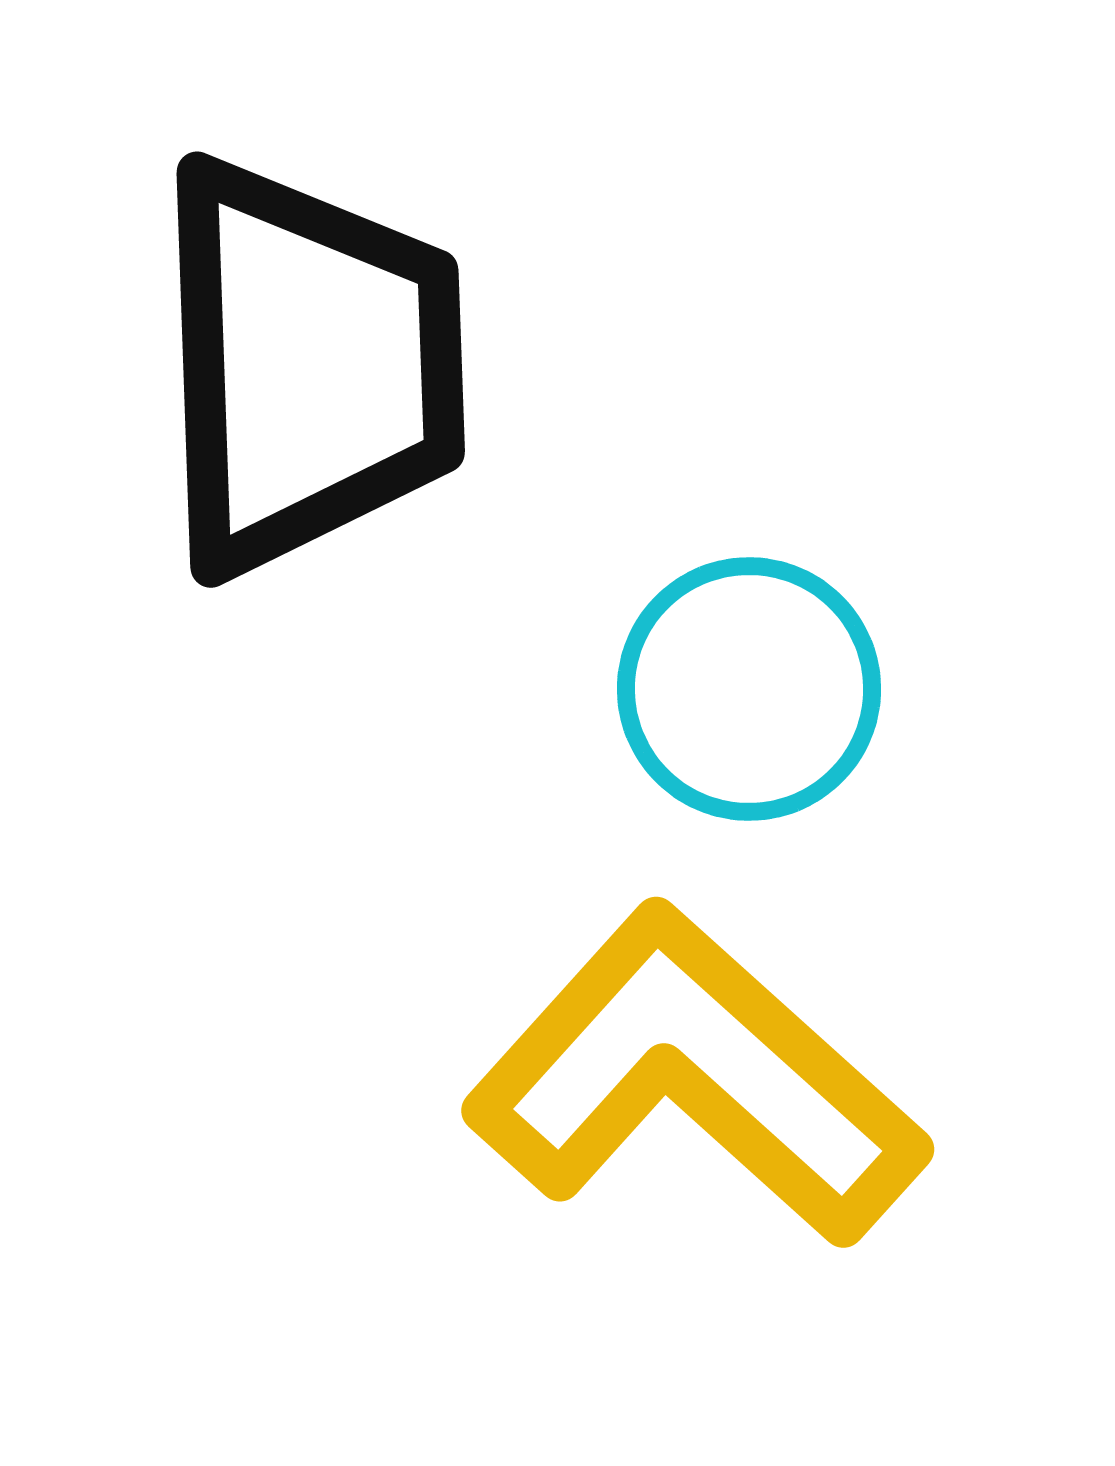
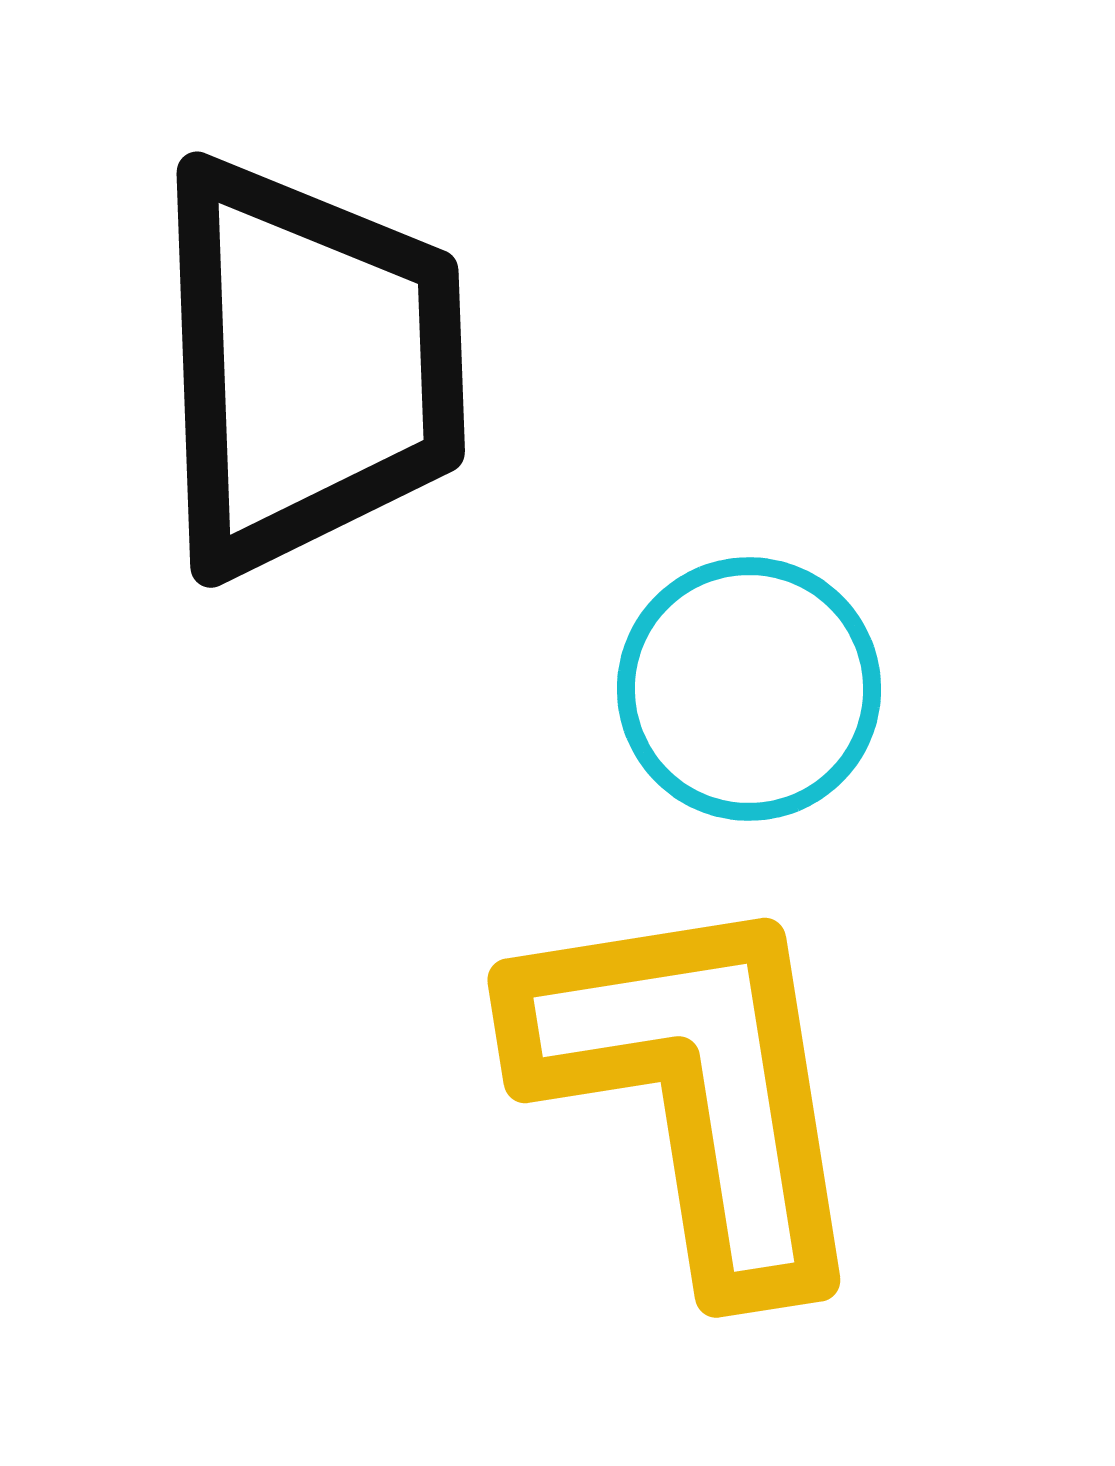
yellow L-shape: moved 10 px down; rotated 39 degrees clockwise
